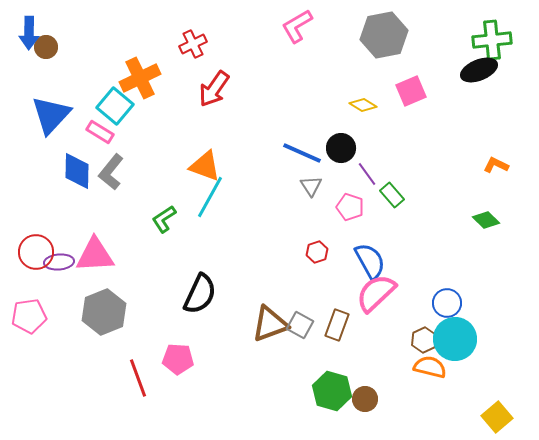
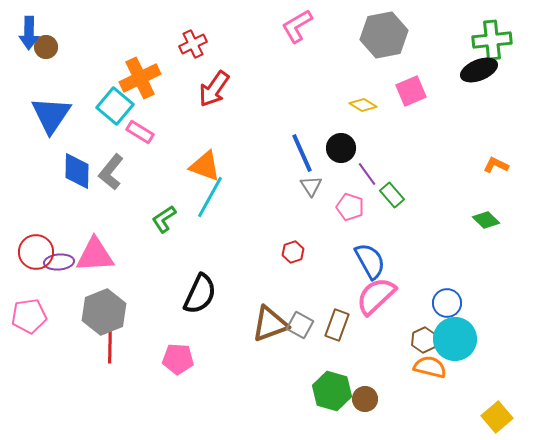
blue triangle at (51, 115): rotated 9 degrees counterclockwise
pink rectangle at (100, 132): moved 40 px right
blue line at (302, 153): rotated 42 degrees clockwise
red hexagon at (317, 252): moved 24 px left
pink semicircle at (376, 293): moved 3 px down
red line at (138, 378): moved 28 px left, 34 px up; rotated 21 degrees clockwise
